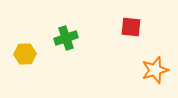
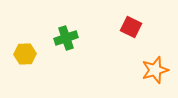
red square: rotated 20 degrees clockwise
